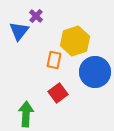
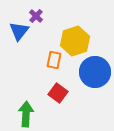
red square: rotated 18 degrees counterclockwise
